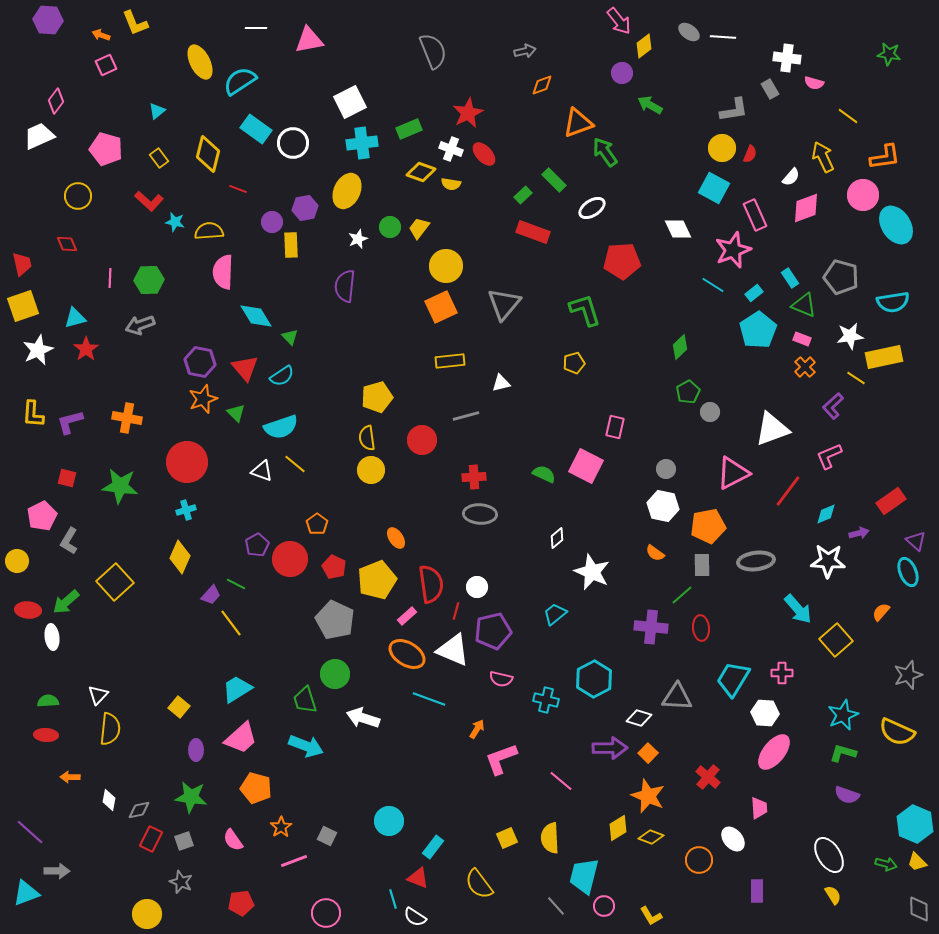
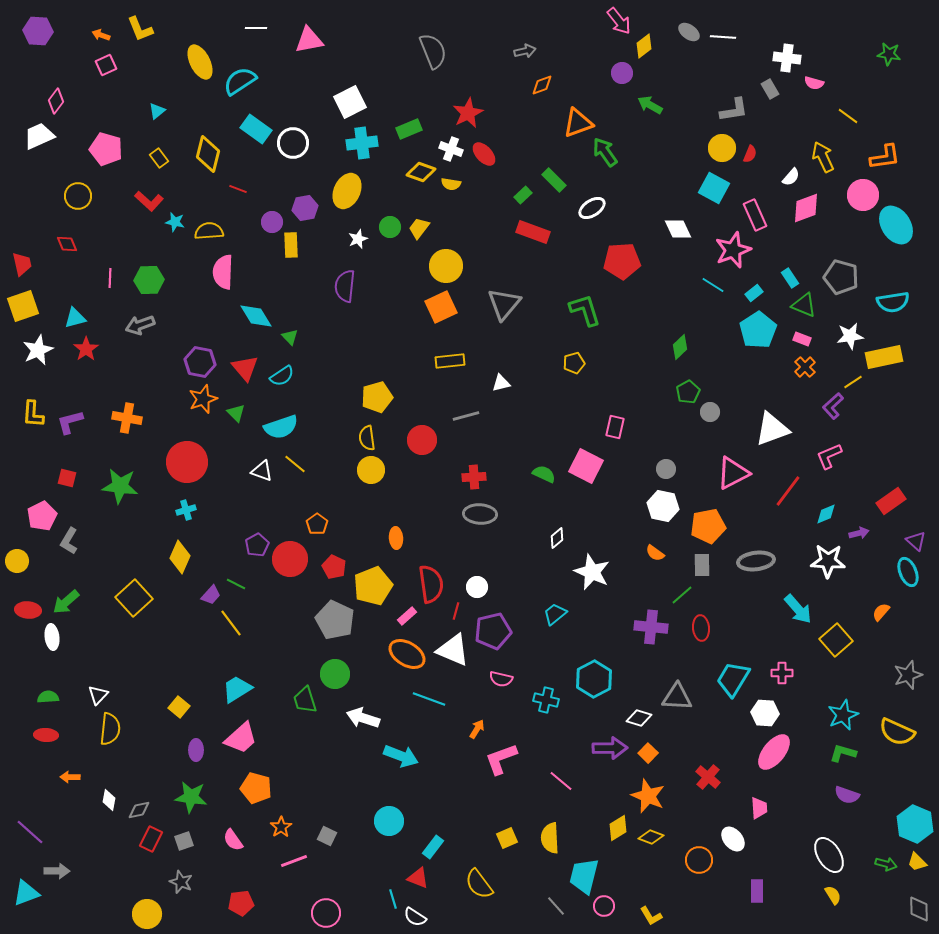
purple hexagon at (48, 20): moved 10 px left, 11 px down
yellow L-shape at (135, 23): moved 5 px right, 6 px down
yellow line at (856, 378): moved 3 px left, 4 px down; rotated 66 degrees counterclockwise
orange ellipse at (396, 538): rotated 30 degrees clockwise
yellow pentagon at (377, 580): moved 4 px left, 6 px down
yellow square at (115, 582): moved 19 px right, 16 px down
green semicircle at (48, 701): moved 4 px up
cyan arrow at (306, 746): moved 95 px right, 10 px down
